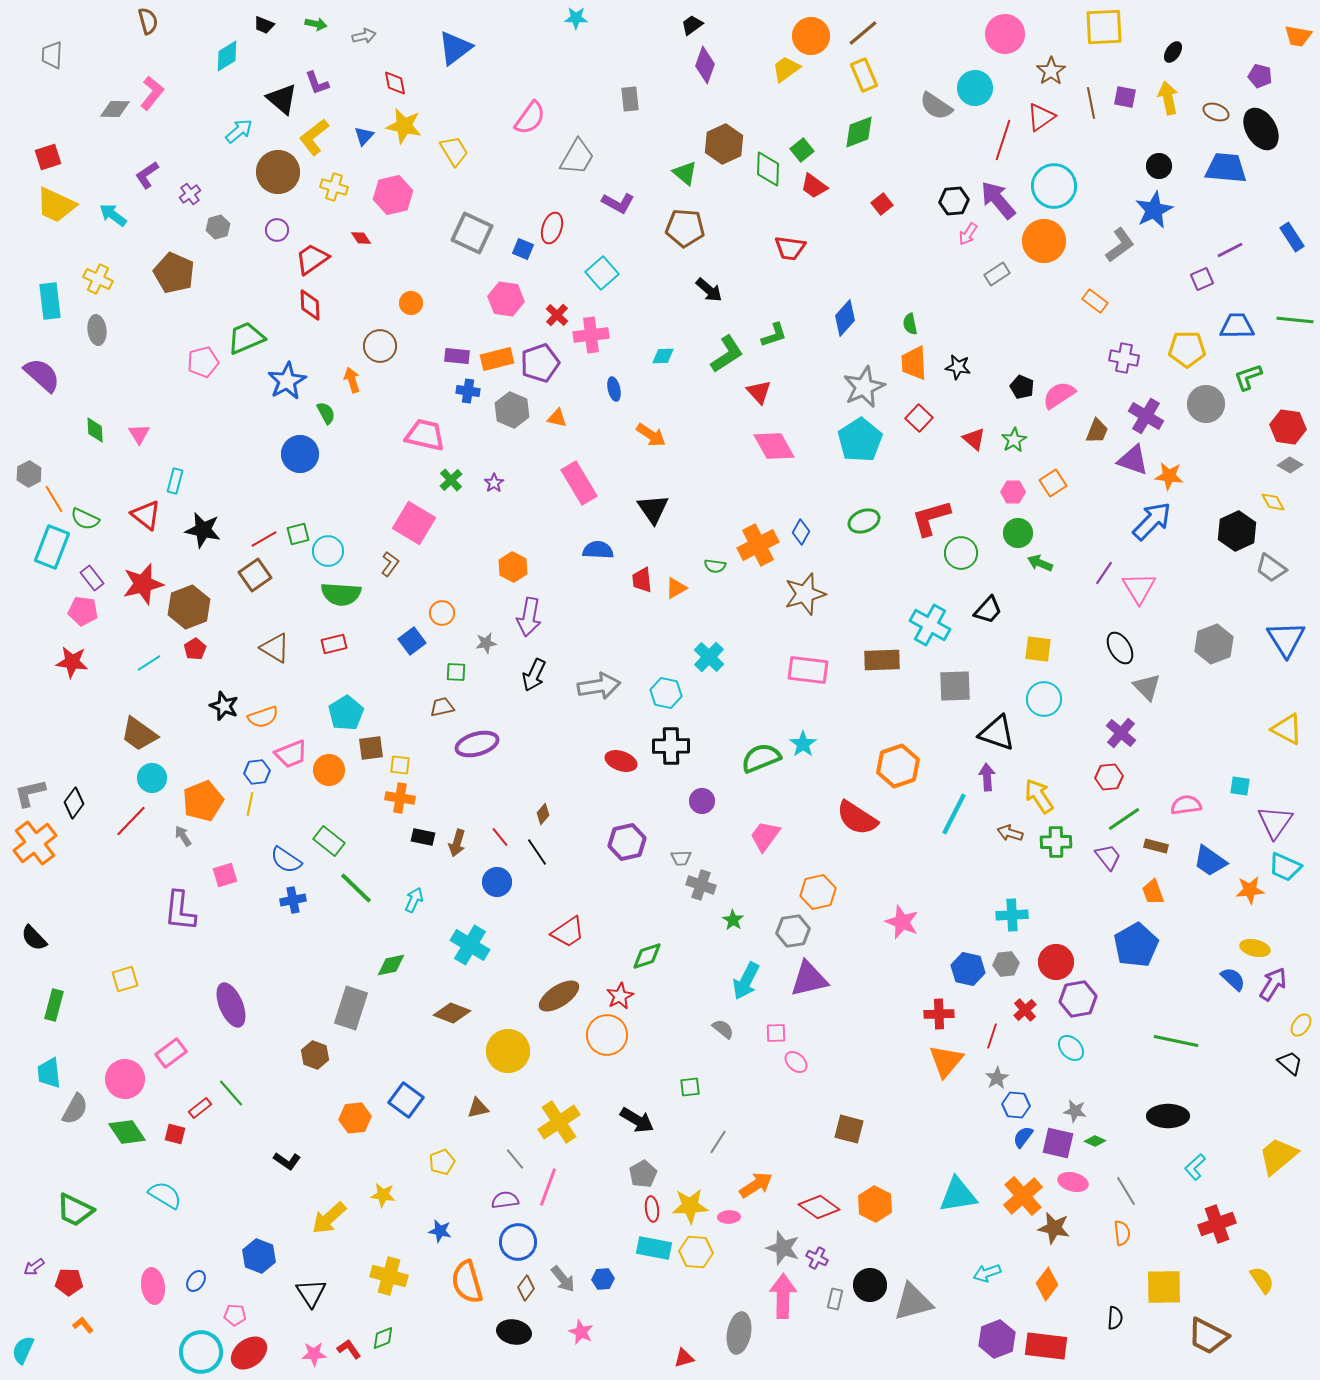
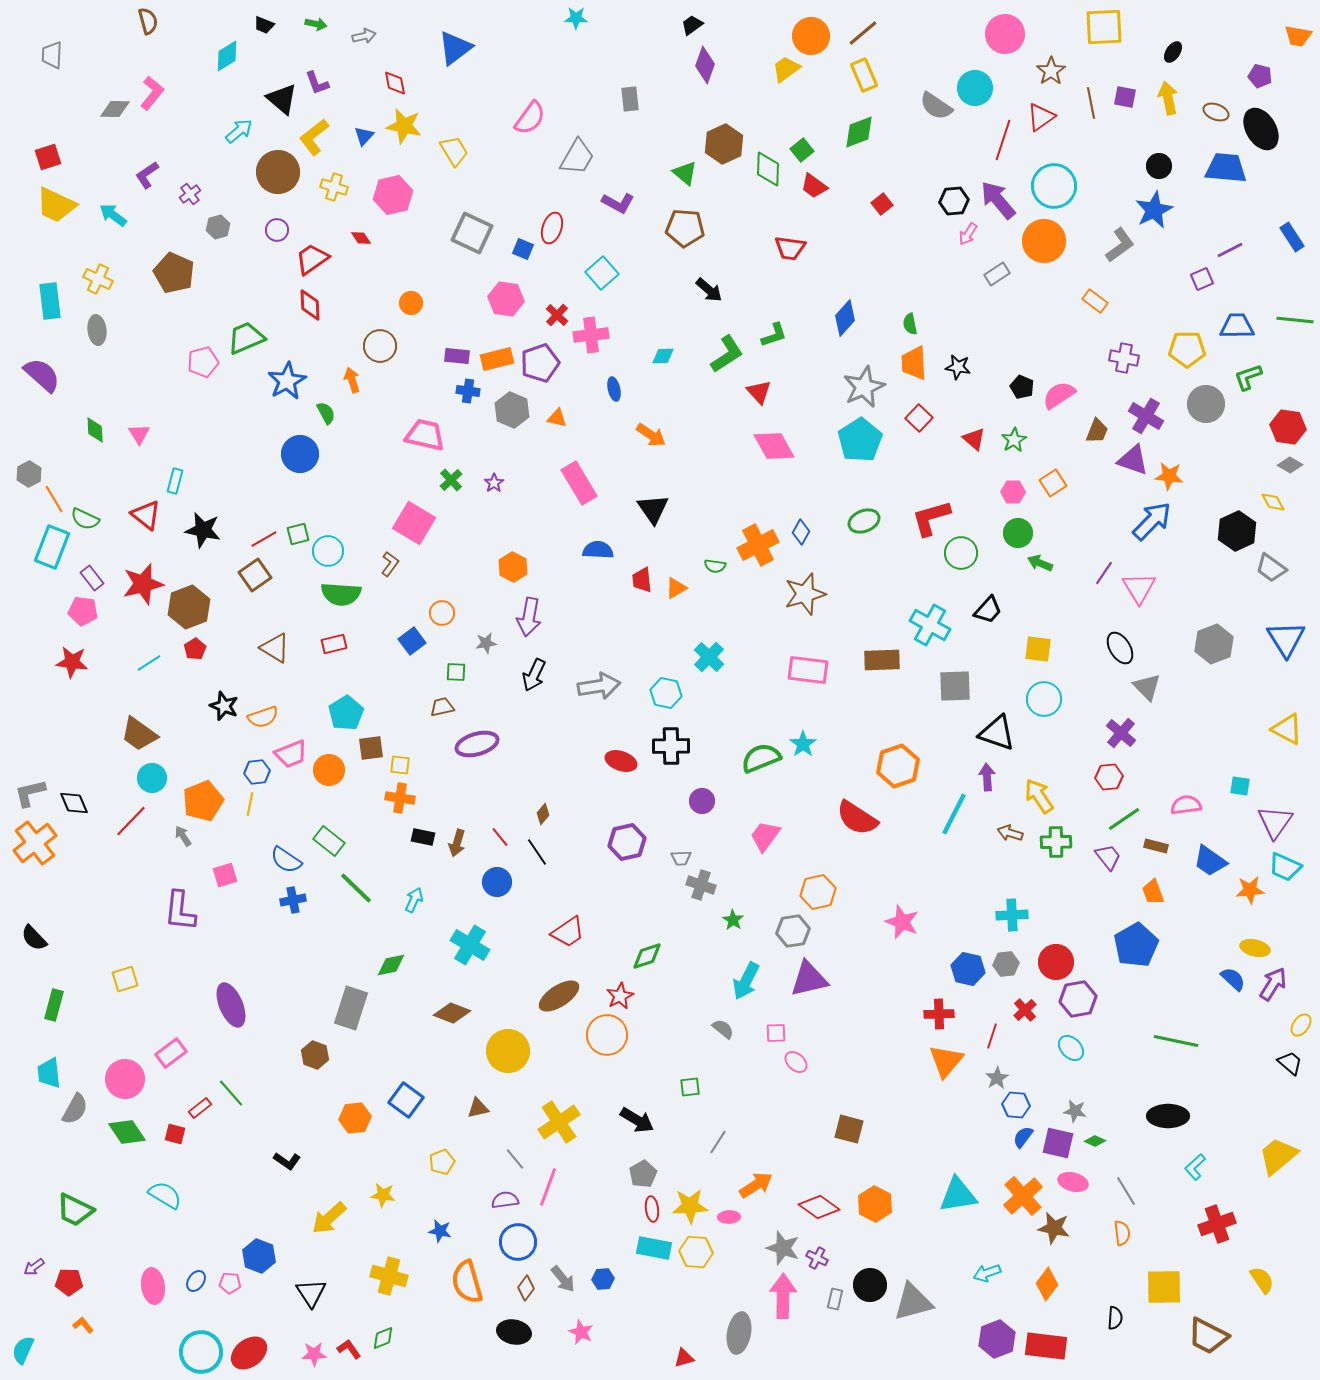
black diamond at (74, 803): rotated 60 degrees counterclockwise
pink pentagon at (235, 1315): moved 5 px left, 32 px up
